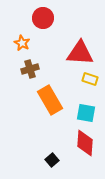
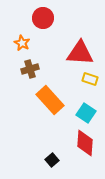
orange rectangle: rotated 12 degrees counterclockwise
cyan square: rotated 24 degrees clockwise
